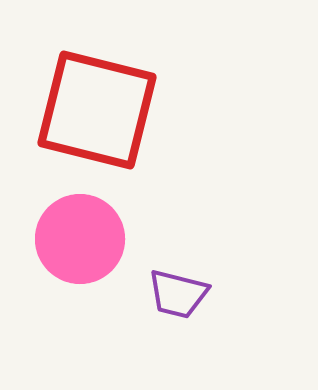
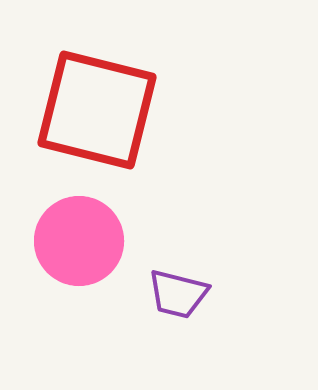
pink circle: moved 1 px left, 2 px down
